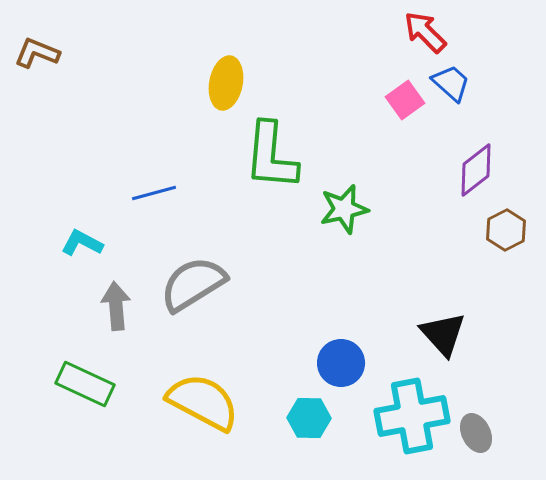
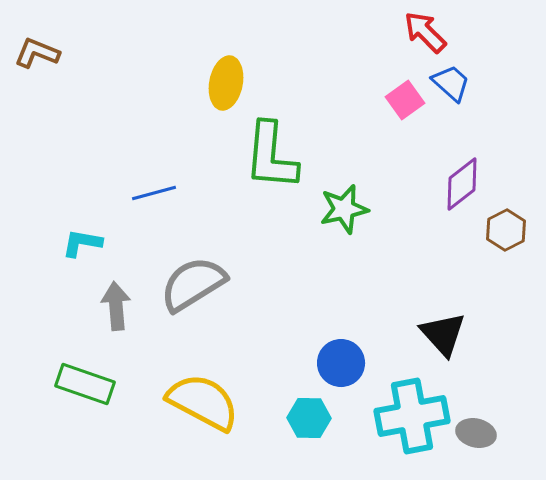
purple diamond: moved 14 px left, 14 px down
cyan L-shape: rotated 18 degrees counterclockwise
green rectangle: rotated 6 degrees counterclockwise
gray ellipse: rotated 51 degrees counterclockwise
